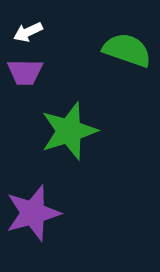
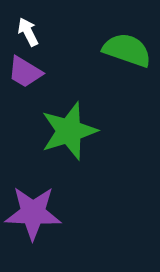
white arrow: rotated 88 degrees clockwise
purple trapezoid: rotated 30 degrees clockwise
purple star: rotated 18 degrees clockwise
